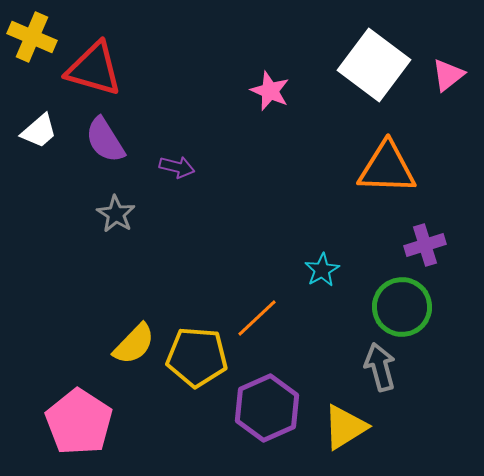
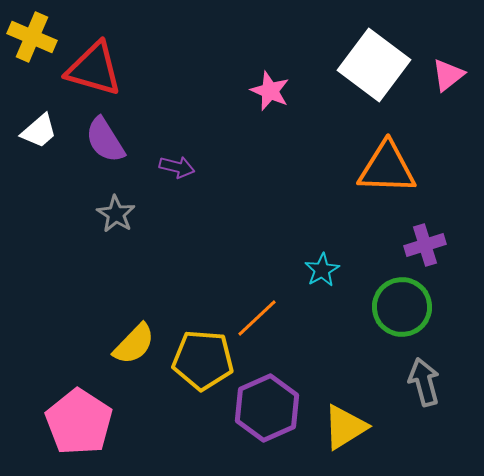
yellow pentagon: moved 6 px right, 3 px down
gray arrow: moved 44 px right, 15 px down
